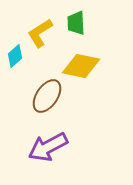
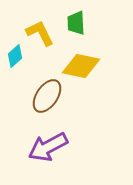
yellow L-shape: rotated 96 degrees clockwise
